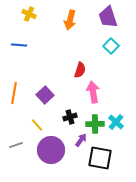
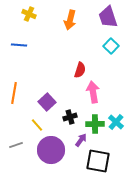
purple square: moved 2 px right, 7 px down
black square: moved 2 px left, 3 px down
